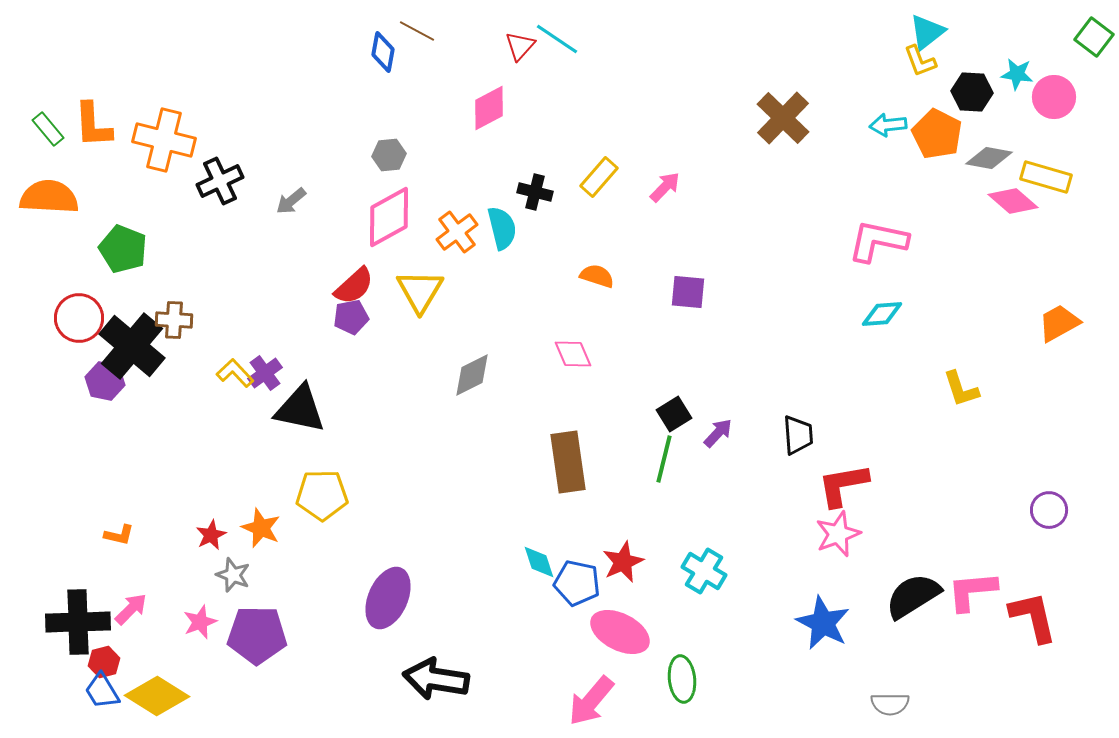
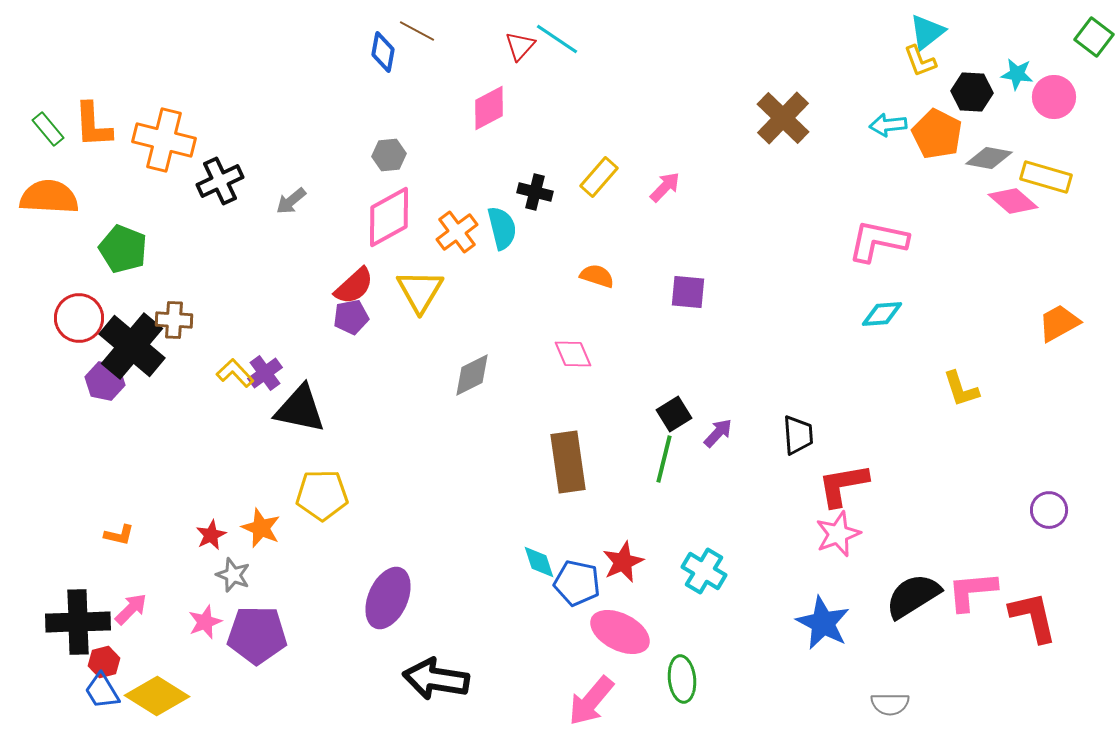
pink star at (200, 622): moved 5 px right
